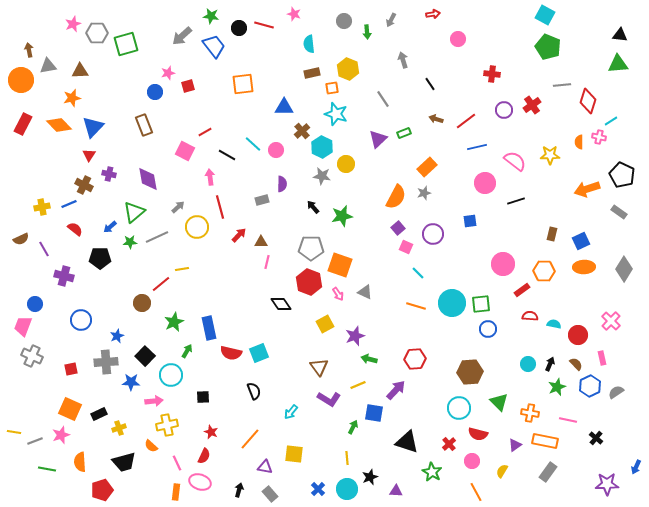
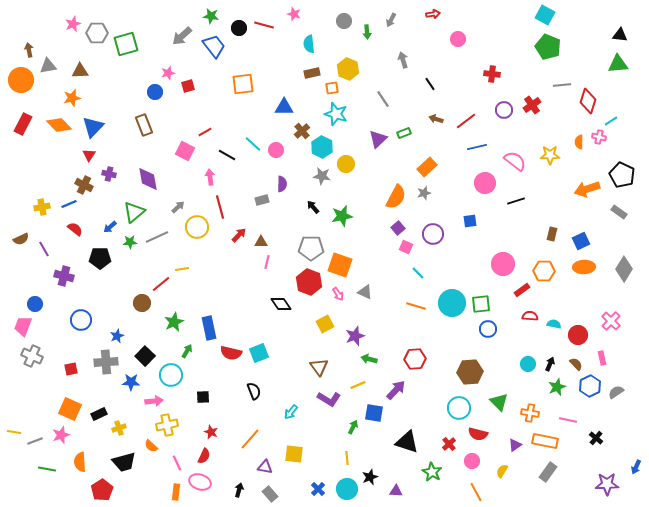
red pentagon at (102, 490): rotated 15 degrees counterclockwise
